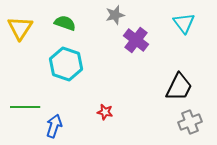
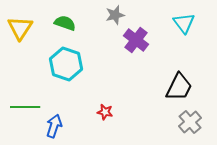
gray cross: rotated 20 degrees counterclockwise
